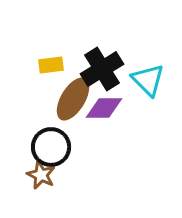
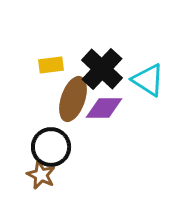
black cross: rotated 15 degrees counterclockwise
cyan triangle: rotated 12 degrees counterclockwise
brown ellipse: rotated 12 degrees counterclockwise
